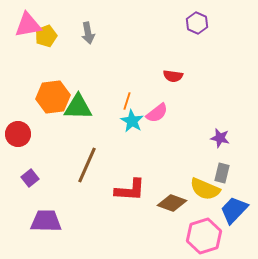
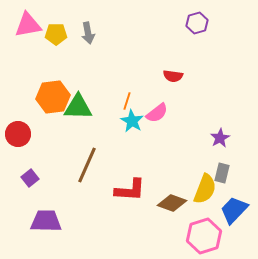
purple hexagon: rotated 20 degrees clockwise
yellow pentagon: moved 10 px right, 2 px up; rotated 20 degrees clockwise
purple star: rotated 30 degrees clockwise
yellow semicircle: rotated 92 degrees counterclockwise
